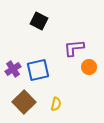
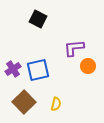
black square: moved 1 px left, 2 px up
orange circle: moved 1 px left, 1 px up
